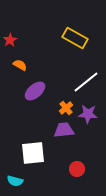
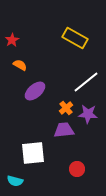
red star: moved 2 px right
